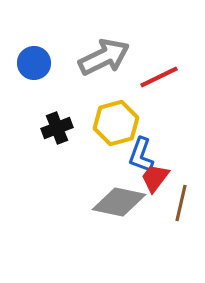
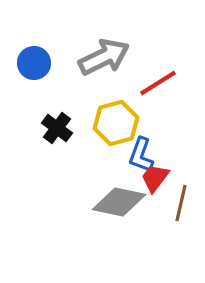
red line: moved 1 px left, 6 px down; rotated 6 degrees counterclockwise
black cross: rotated 32 degrees counterclockwise
